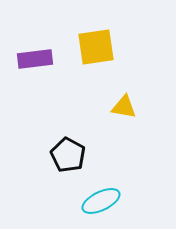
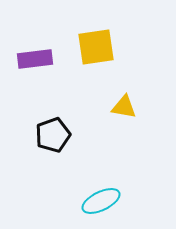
black pentagon: moved 15 px left, 20 px up; rotated 24 degrees clockwise
